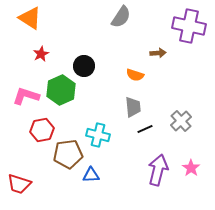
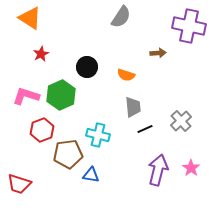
black circle: moved 3 px right, 1 px down
orange semicircle: moved 9 px left
green hexagon: moved 5 px down
red hexagon: rotated 10 degrees counterclockwise
blue triangle: rotated 12 degrees clockwise
